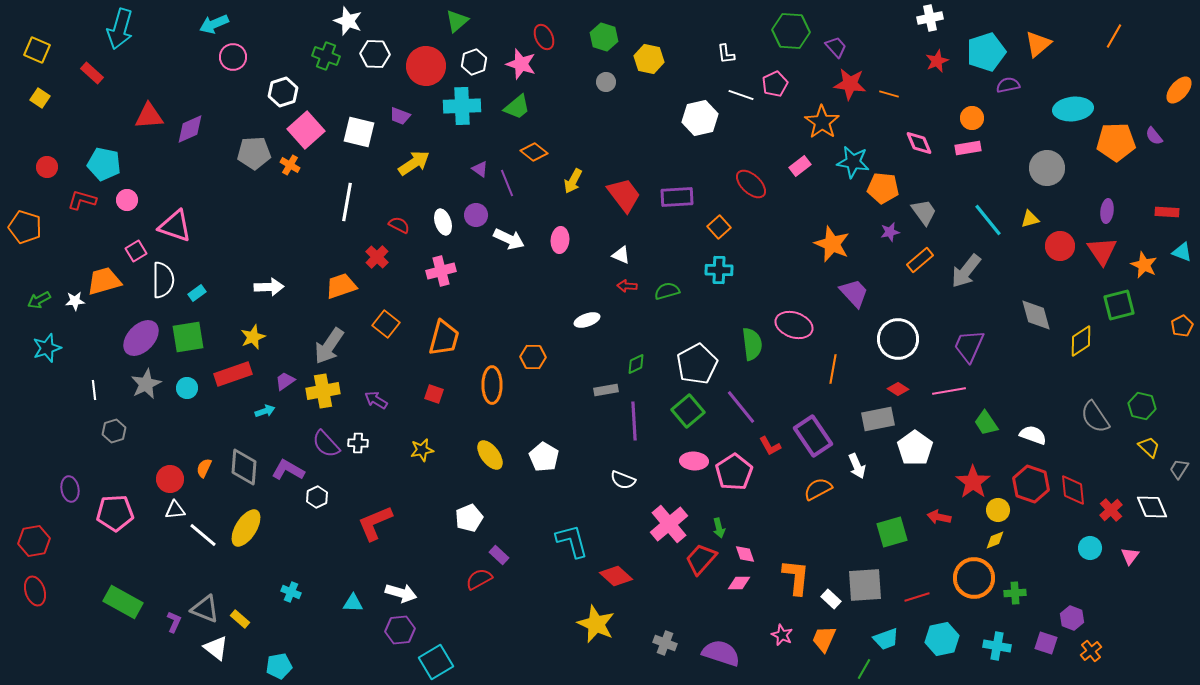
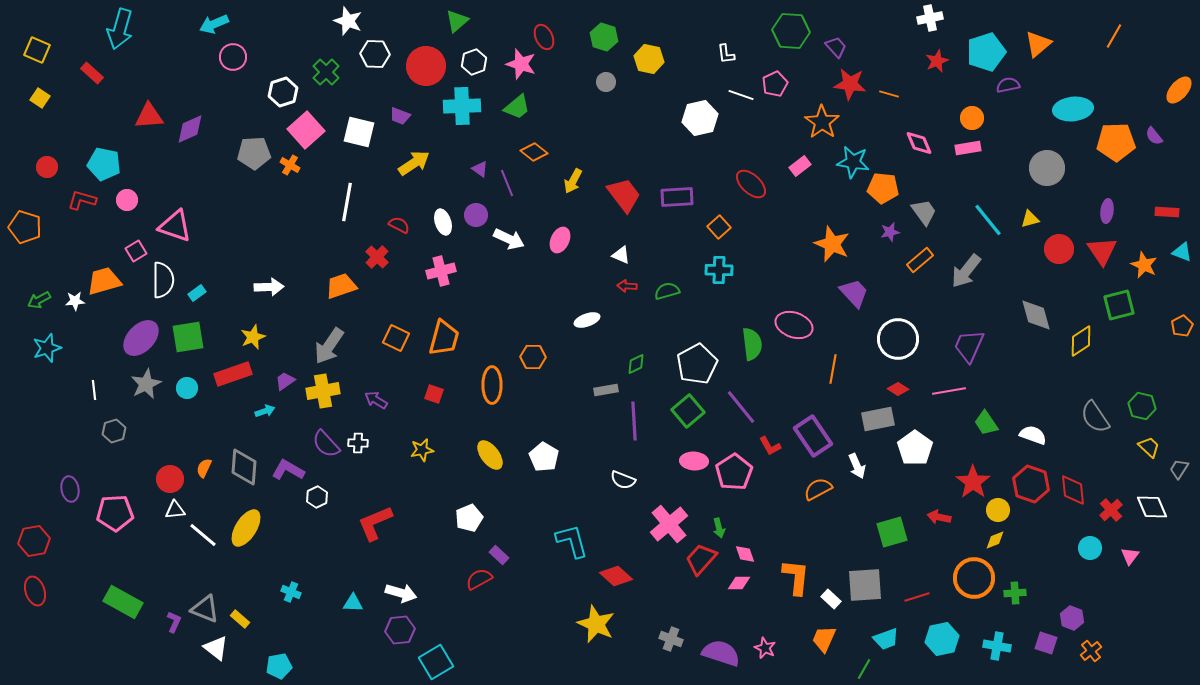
green cross at (326, 56): moved 16 px down; rotated 24 degrees clockwise
pink ellipse at (560, 240): rotated 20 degrees clockwise
red circle at (1060, 246): moved 1 px left, 3 px down
orange square at (386, 324): moved 10 px right, 14 px down; rotated 12 degrees counterclockwise
pink star at (782, 635): moved 17 px left, 13 px down
gray cross at (665, 643): moved 6 px right, 4 px up
